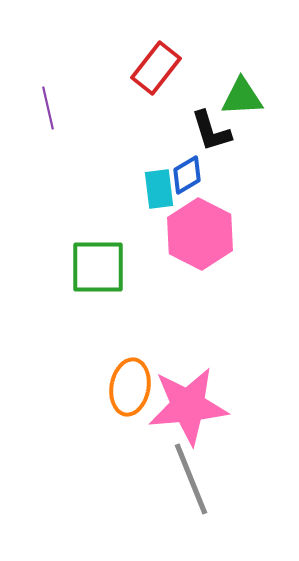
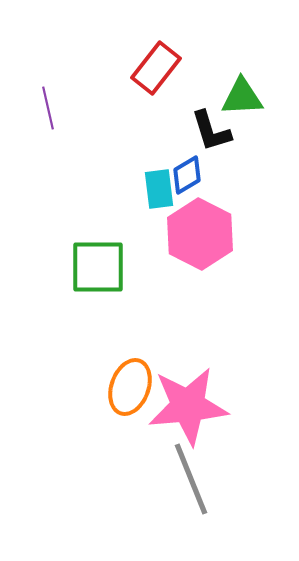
orange ellipse: rotated 10 degrees clockwise
